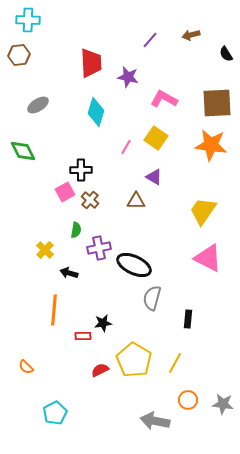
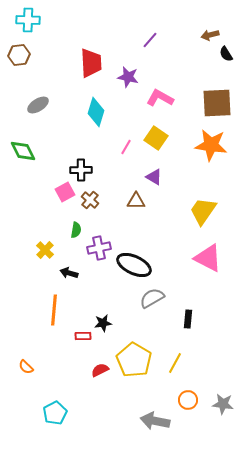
brown arrow: moved 19 px right
pink L-shape: moved 4 px left, 1 px up
gray semicircle: rotated 45 degrees clockwise
